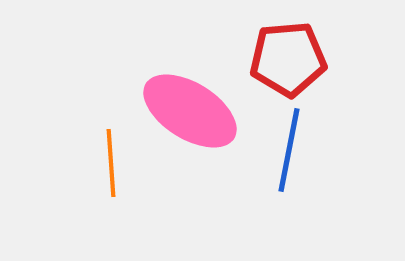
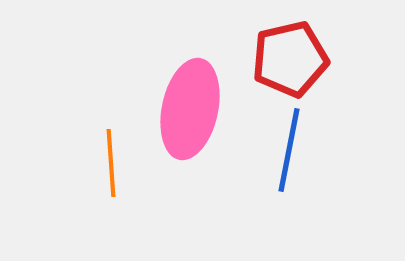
red pentagon: moved 2 px right; rotated 8 degrees counterclockwise
pink ellipse: moved 2 px up; rotated 70 degrees clockwise
